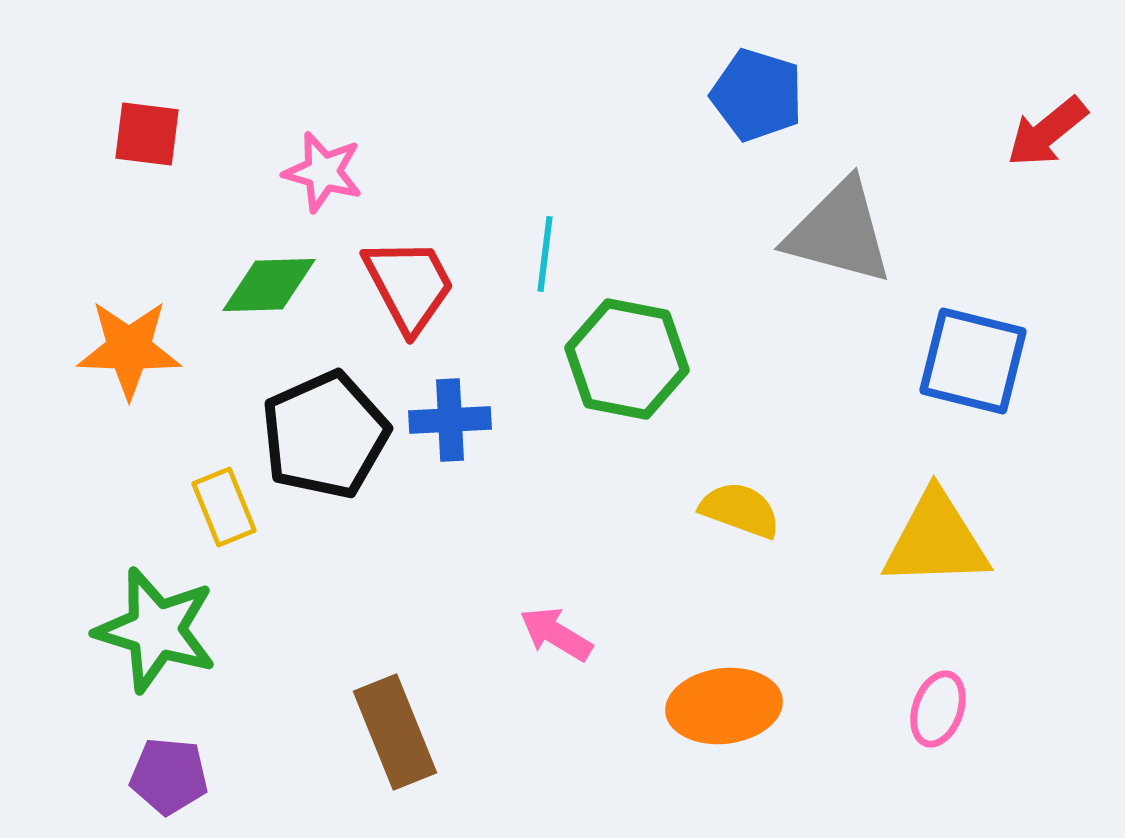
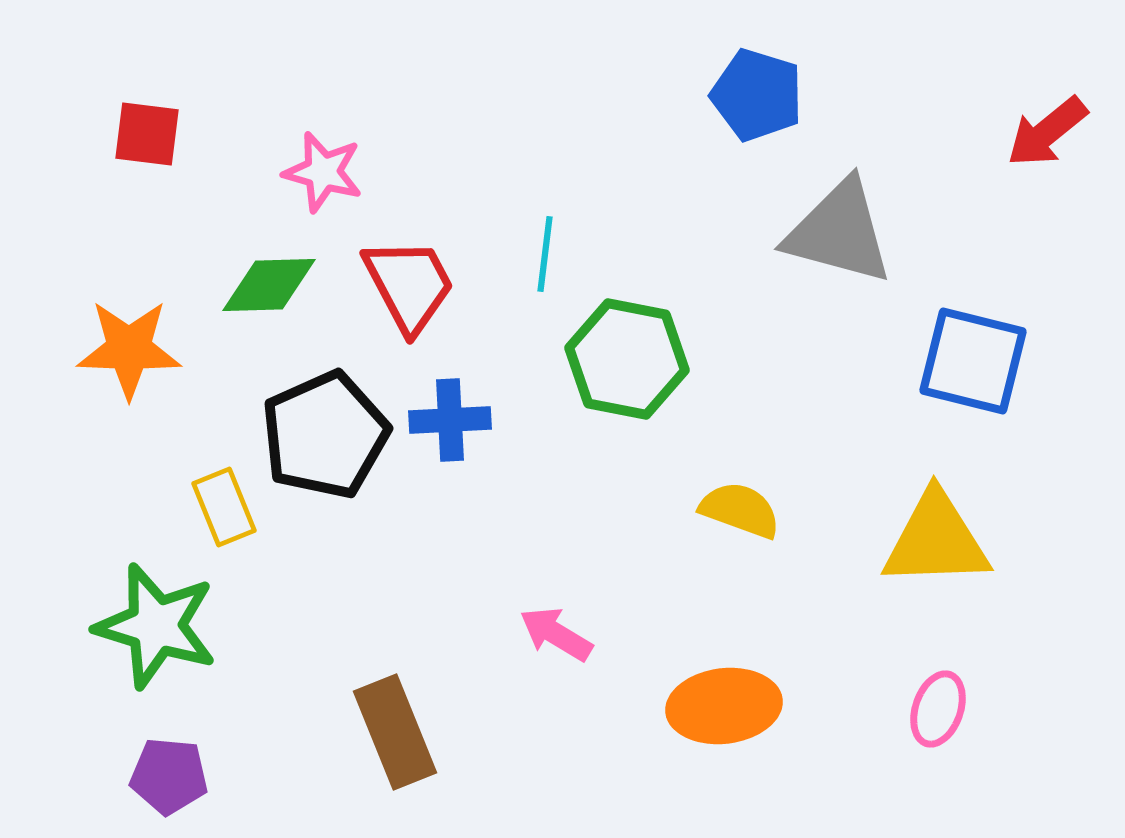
green star: moved 4 px up
